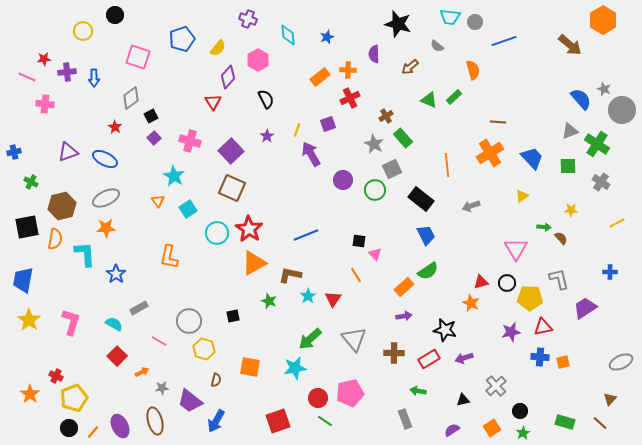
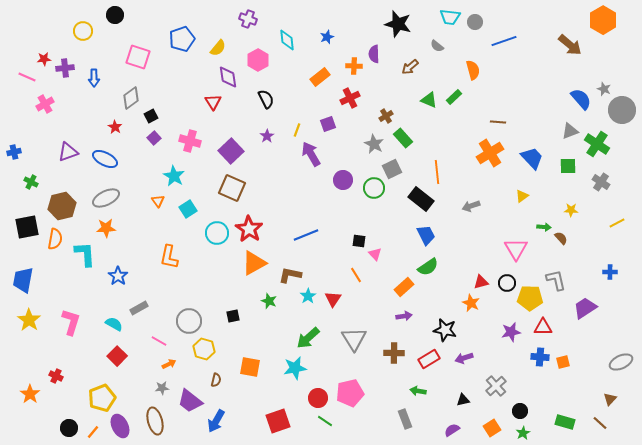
cyan diamond at (288, 35): moved 1 px left, 5 px down
orange cross at (348, 70): moved 6 px right, 4 px up
purple cross at (67, 72): moved 2 px left, 4 px up
purple diamond at (228, 77): rotated 50 degrees counterclockwise
pink cross at (45, 104): rotated 36 degrees counterclockwise
orange line at (447, 165): moved 10 px left, 7 px down
green circle at (375, 190): moved 1 px left, 2 px up
green semicircle at (428, 271): moved 4 px up
blue star at (116, 274): moved 2 px right, 2 px down
gray L-shape at (559, 279): moved 3 px left, 1 px down
red triangle at (543, 327): rotated 12 degrees clockwise
green arrow at (310, 339): moved 2 px left, 1 px up
gray triangle at (354, 339): rotated 8 degrees clockwise
orange arrow at (142, 372): moved 27 px right, 8 px up
yellow pentagon at (74, 398): moved 28 px right
